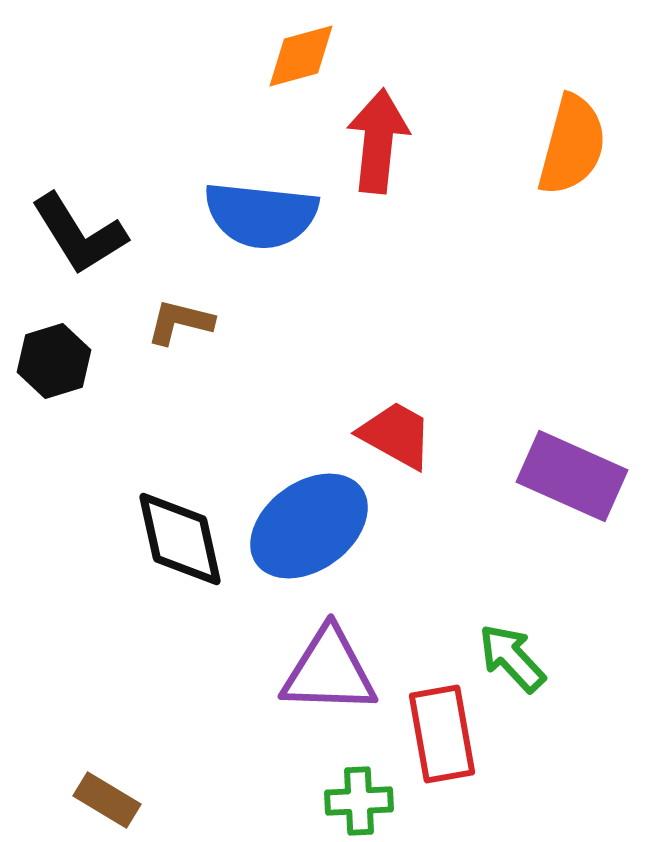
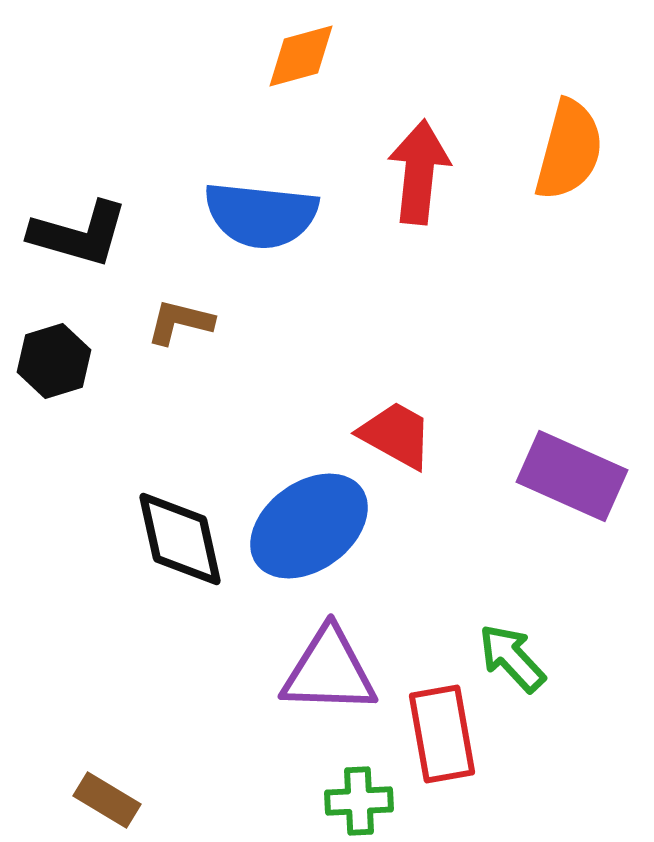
red arrow: moved 41 px right, 31 px down
orange semicircle: moved 3 px left, 5 px down
black L-shape: rotated 42 degrees counterclockwise
